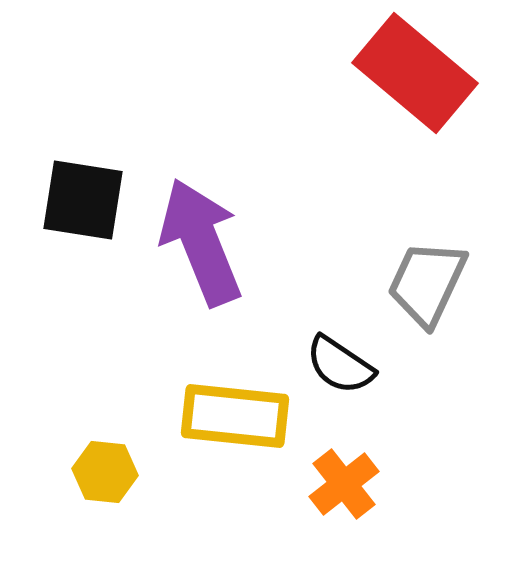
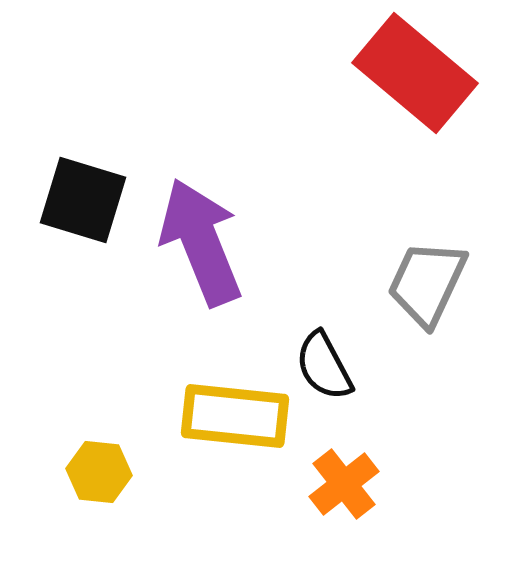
black square: rotated 8 degrees clockwise
black semicircle: moved 16 px left, 1 px down; rotated 28 degrees clockwise
yellow hexagon: moved 6 px left
